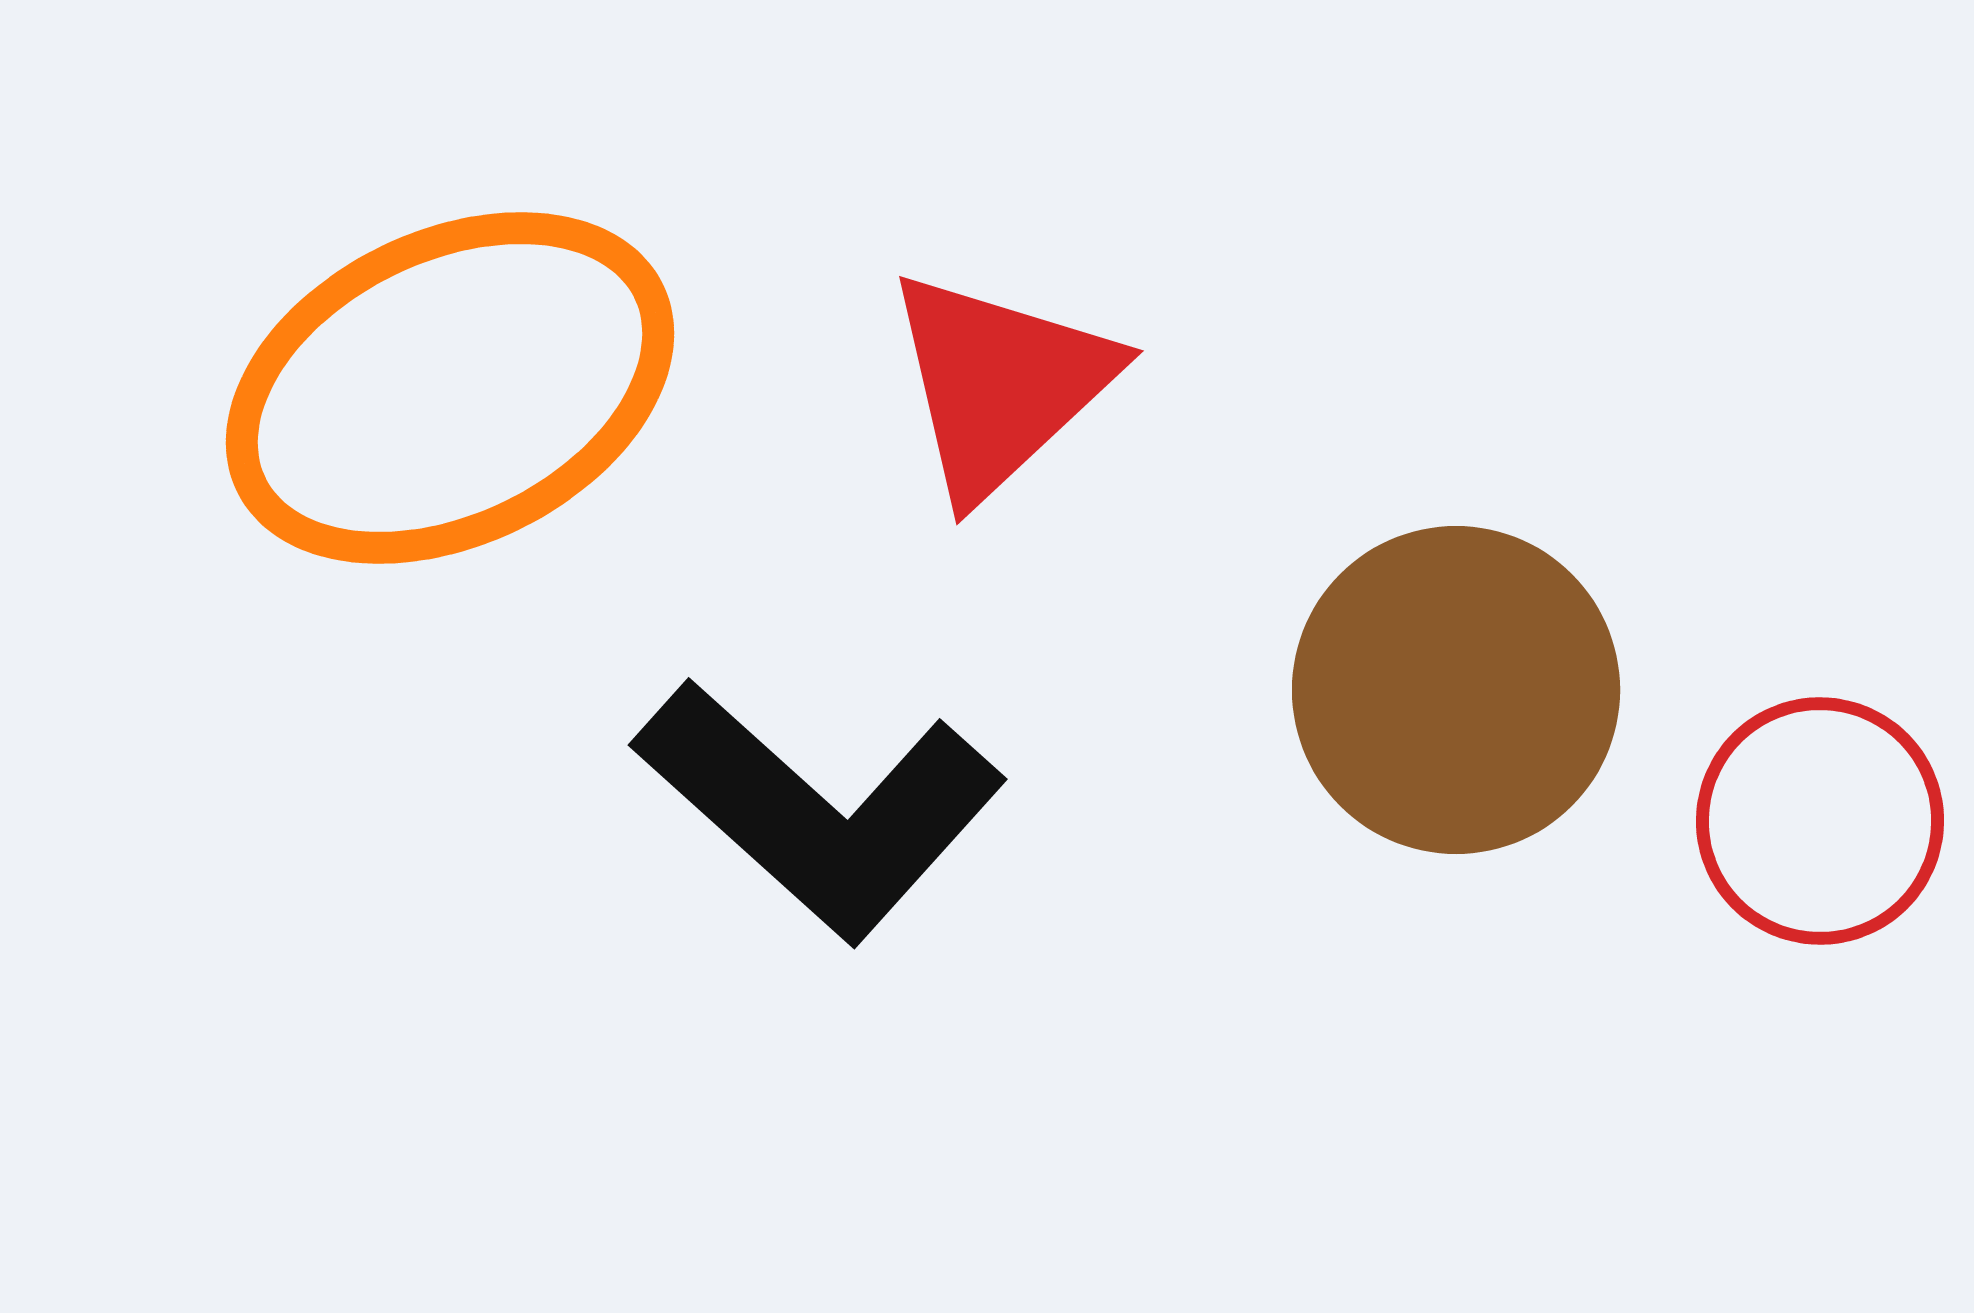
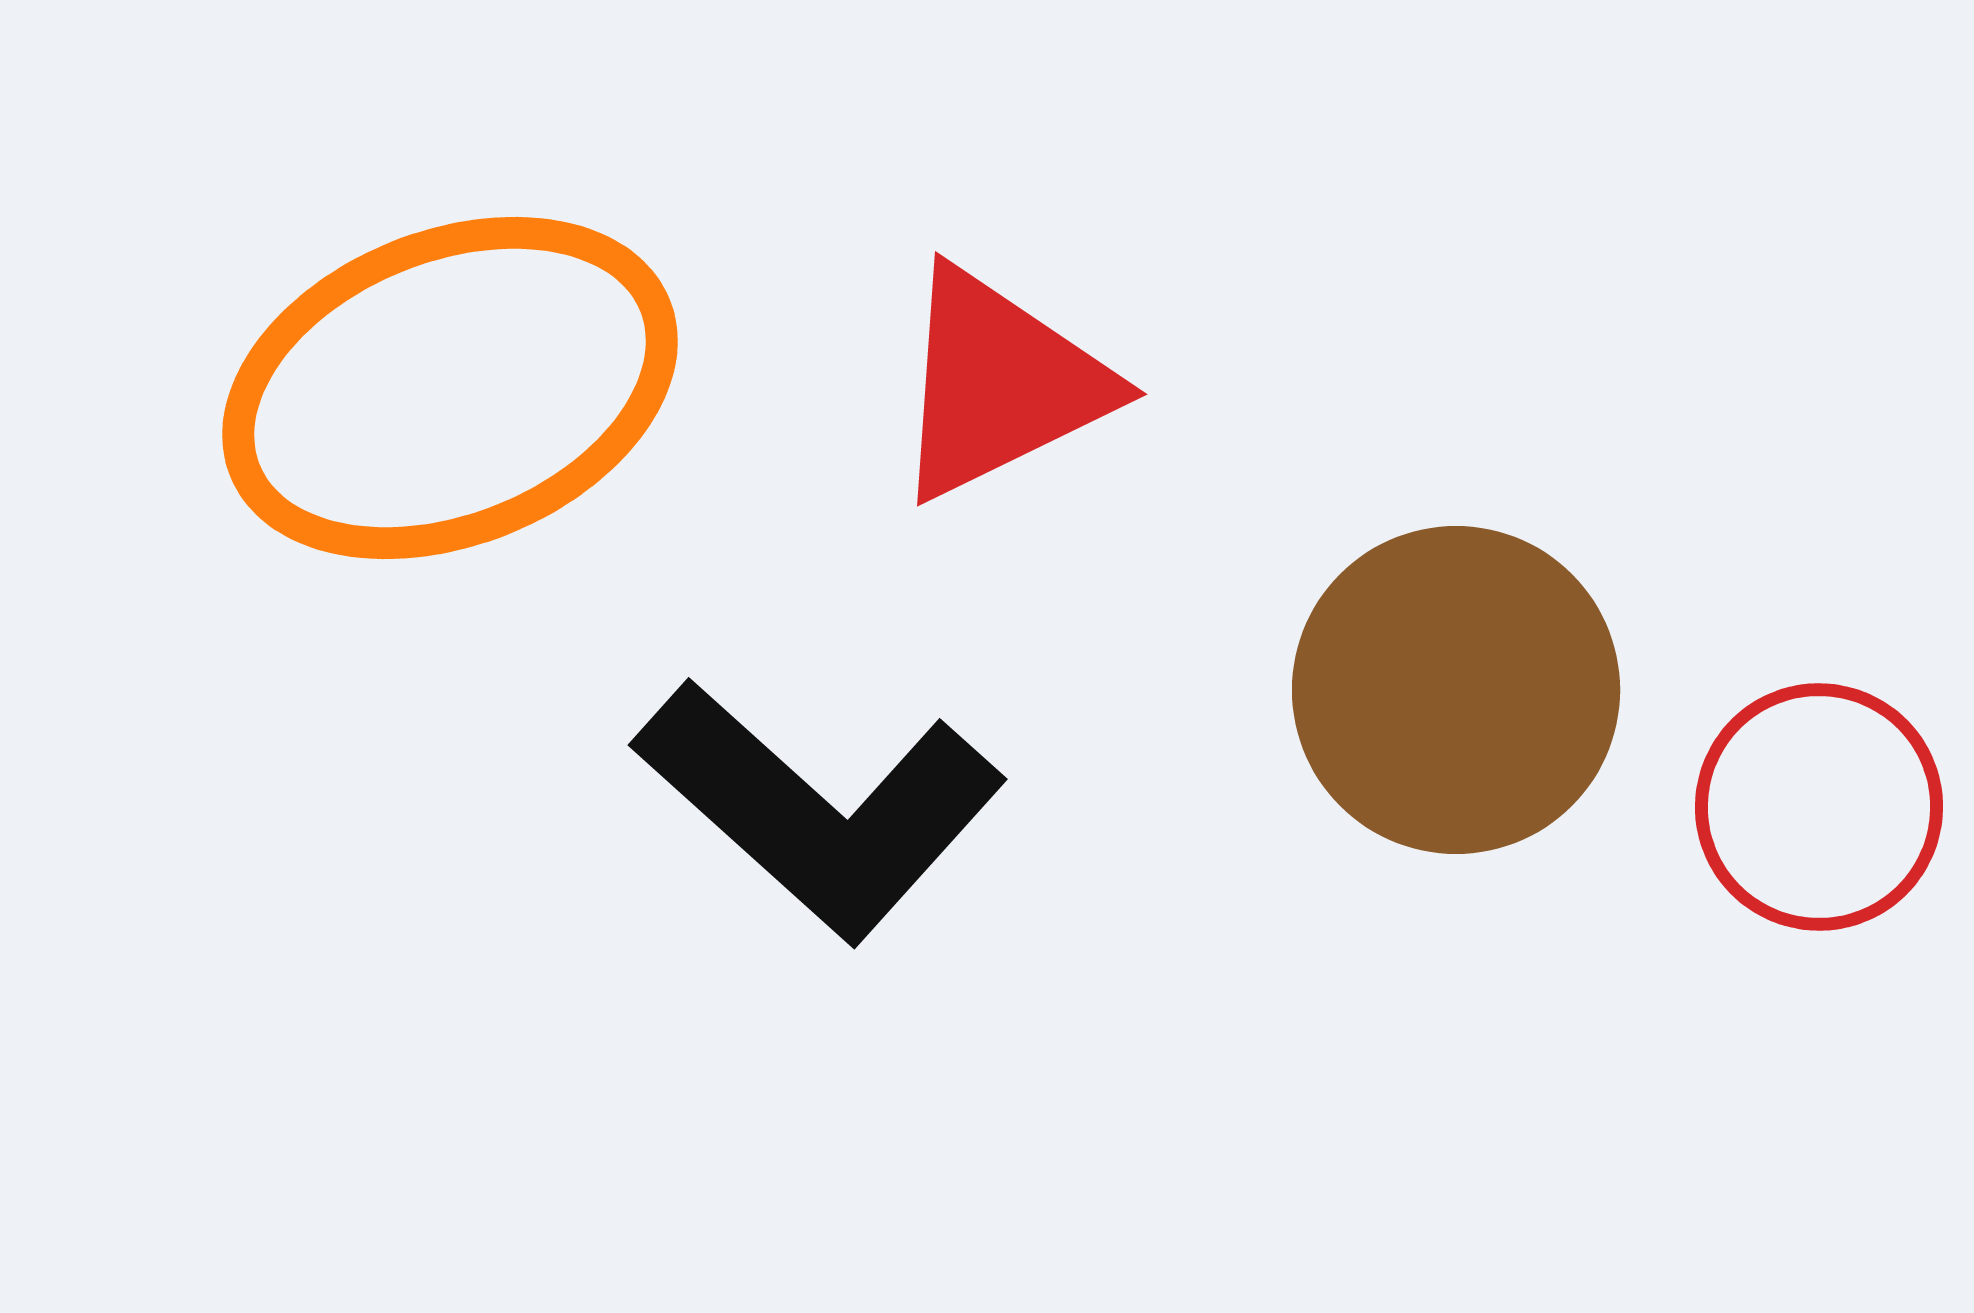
red triangle: rotated 17 degrees clockwise
orange ellipse: rotated 4 degrees clockwise
red circle: moved 1 px left, 14 px up
